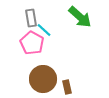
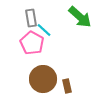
brown rectangle: moved 1 px up
